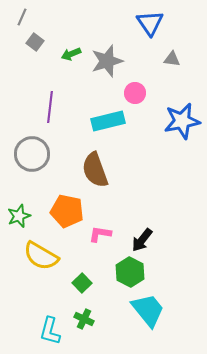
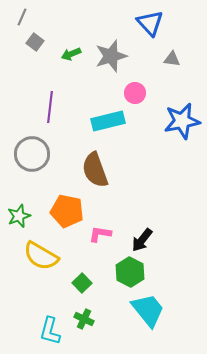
blue triangle: rotated 8 degrees counterclockwise
gray star: moved 4 px right, 5 px up
